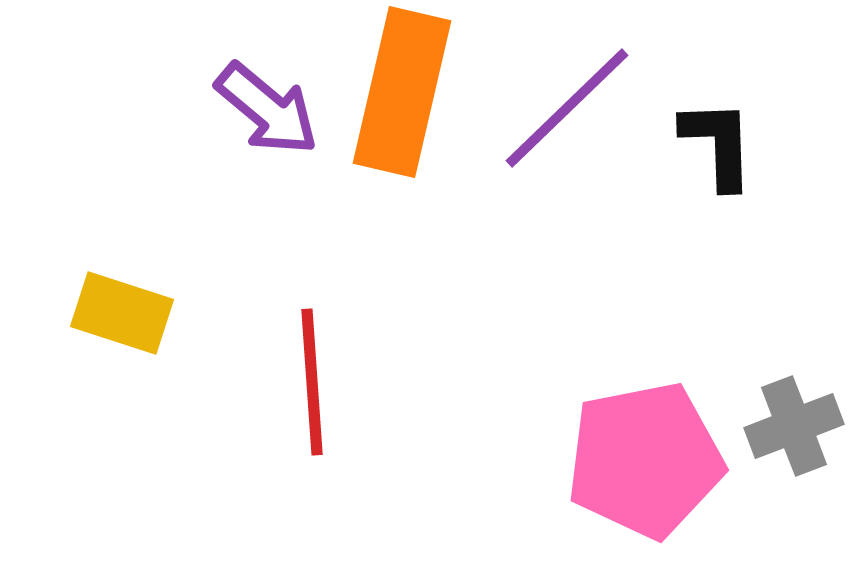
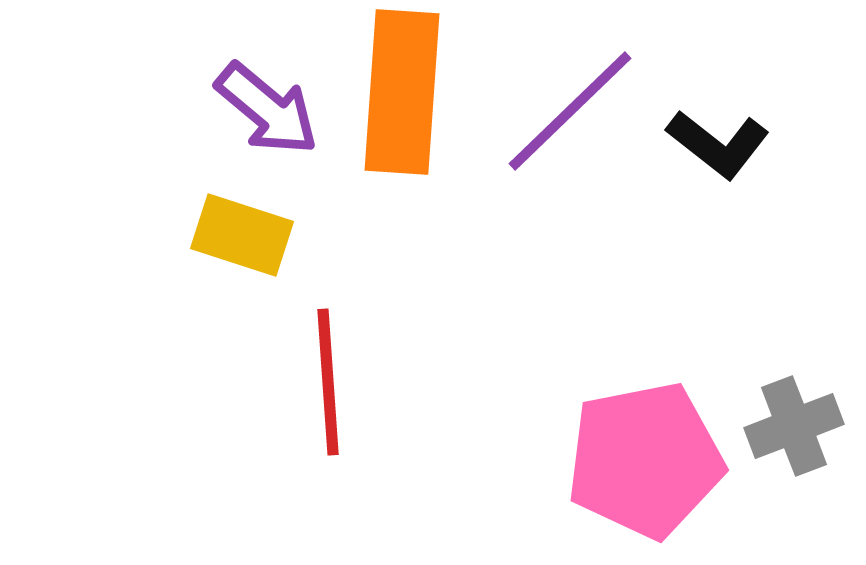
orange rectangle: rotated 9 degrees counterclockwise
purple line: moved 3 px right, 3 px down
black L-shape: rotated 130 degrees clockwise
yellow rectangle: moved 120 px right, 78 px up
red line: moved 16 px right
